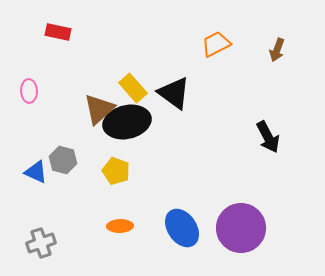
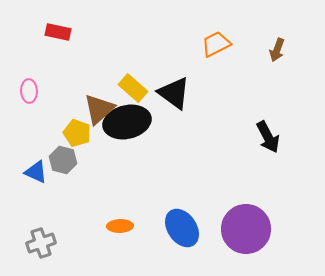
yellow rectangle: rotated 8 degrees counterclockwise
yellow pentagon: moved 39 px left, 38 px up
purple circle: moved 5 px right, 1 px down
